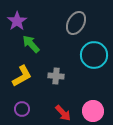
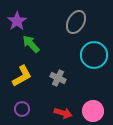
gray ellipse: moved 1 px up
gray cross: moved 2 px right, 2 px down; rotated 21 degrees clockwise
red arrow: rotated 30 degrees counterclockwise
